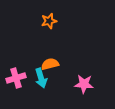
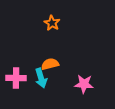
orange star: moved 3 px right, 2 px down; rotated 28 degrees counterclockwise
pink cross: rotated 18 degrees clockwise
